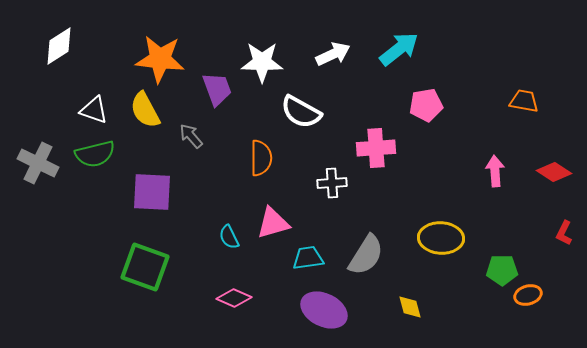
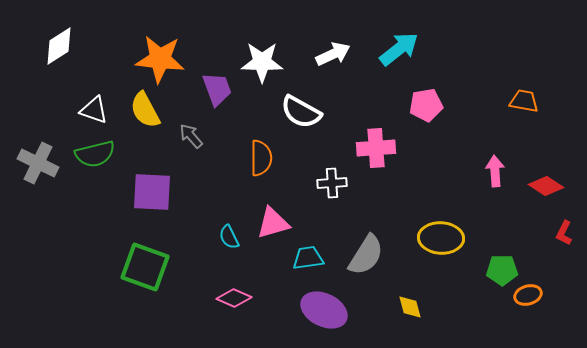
red diamond: moved 8 px left, 14 px down
